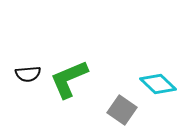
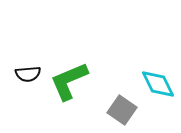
green L-shape: moved 2 px down
cyan diamond: rotated 21 degrees clockwise
